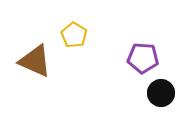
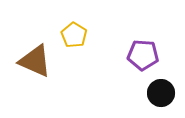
purple pentagon: moved 3 px up
